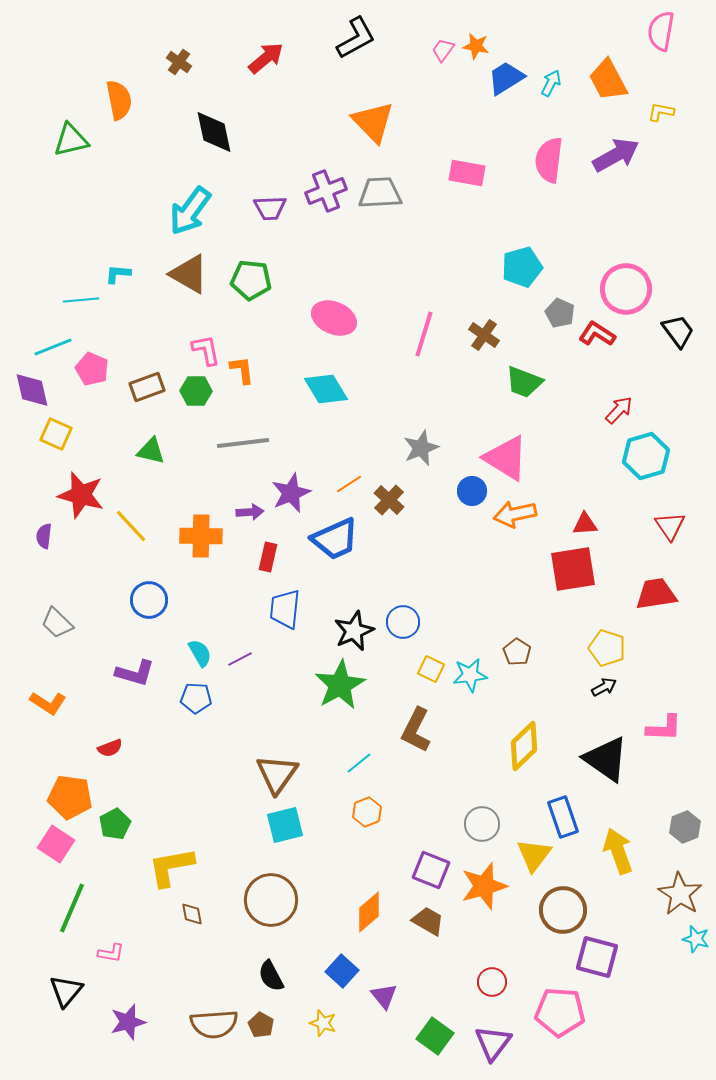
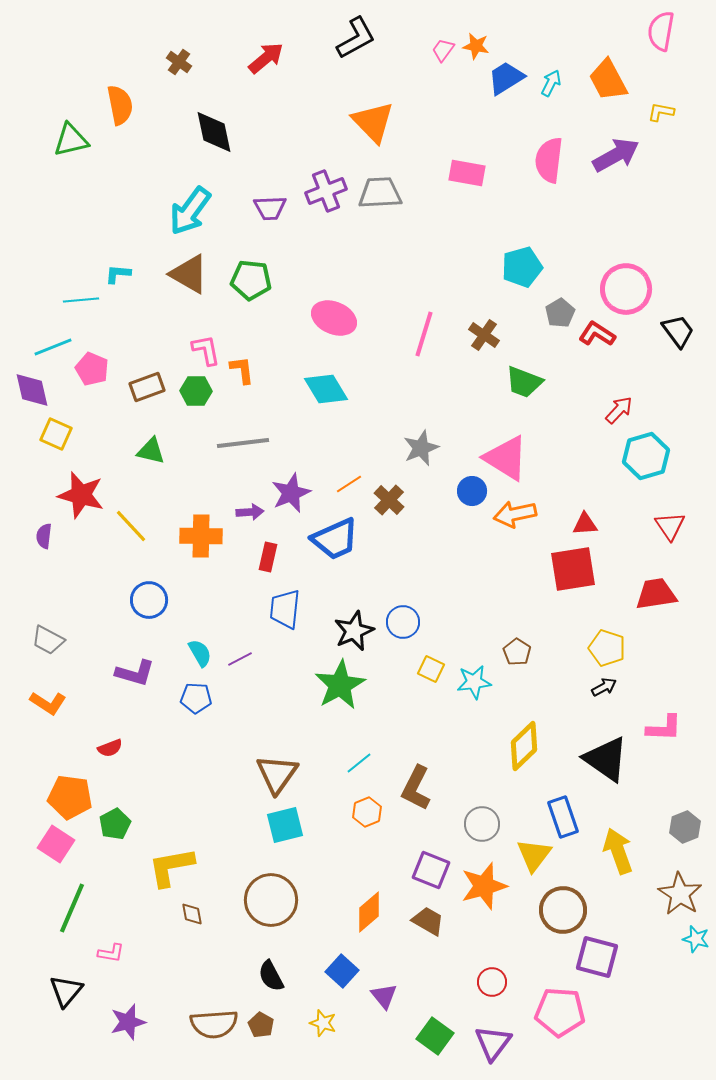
orange semicircle at (119, 100): moved 1 px right, 5 px down
gray pentagon at (560, 313): rotated 16 degrees clockwise
gray trapezoid at (57, 623): moved 9 px left, 17 px down; rotated 16 degrees counterclockwise
cyan star at (470, 675): moved 4 px right, 7 px down
brown L-shape at (416, 730): moved 58 px down
